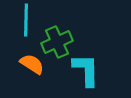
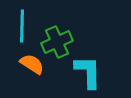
cyan line: moved 4 px left, 6 px down
cyan L-shape: moved 2 px right, 2 px down
